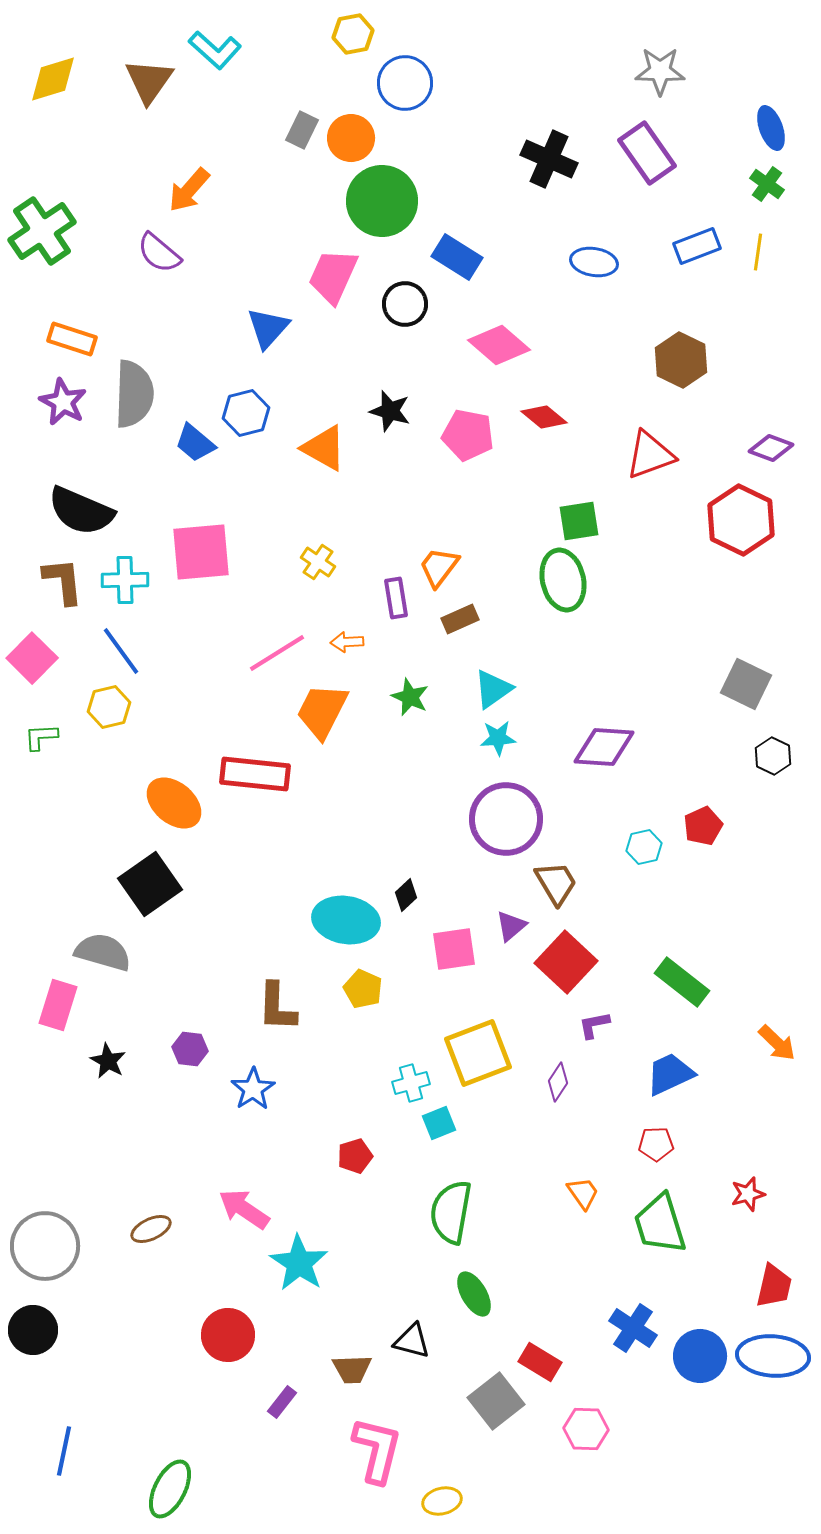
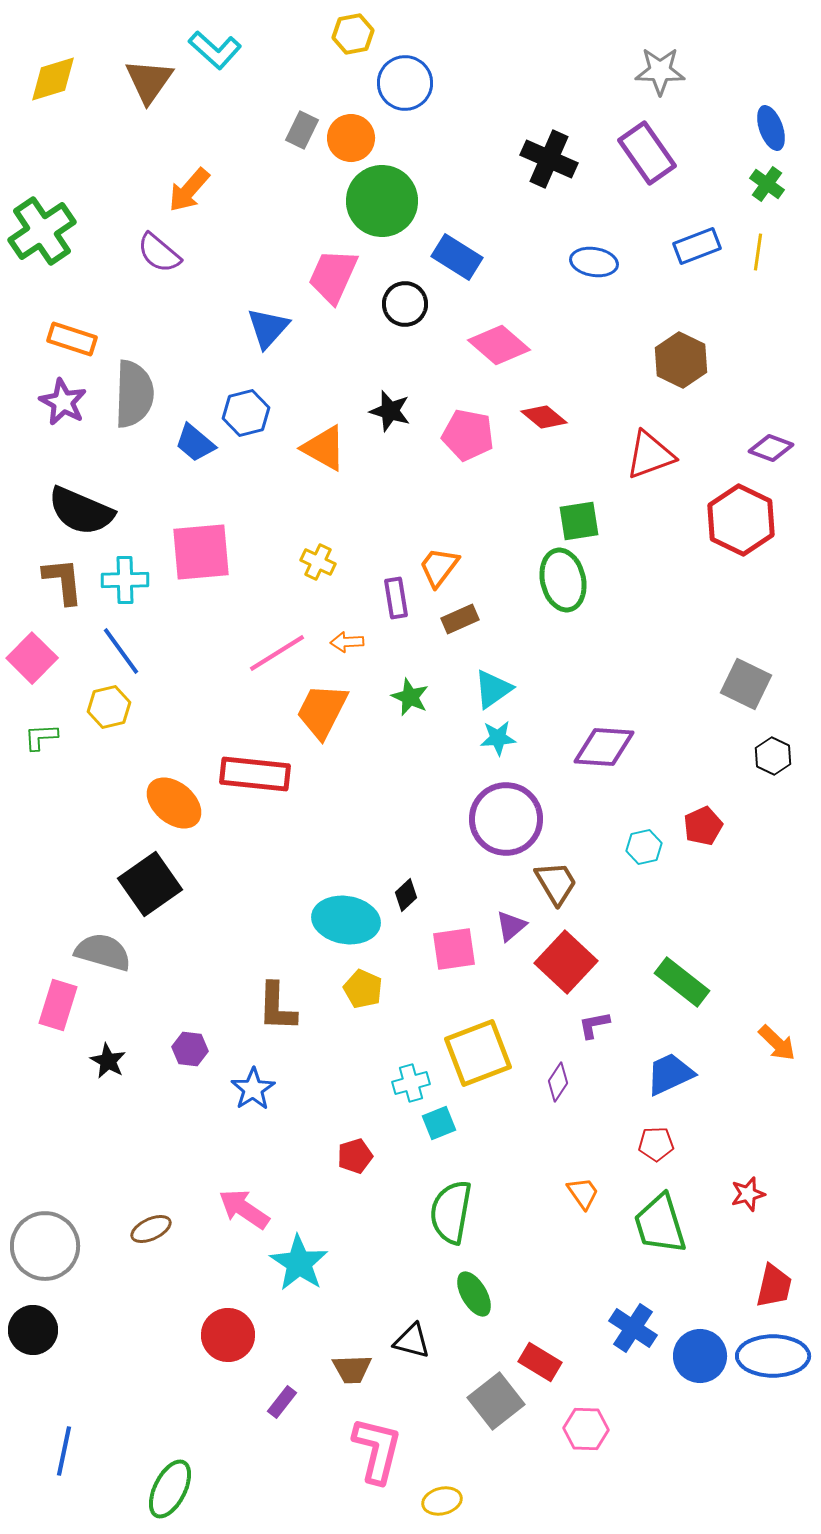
yellow cross at (318, 562): rotated 8 degrees counterclockwise
blue ellipse at (773, 1356): rotated 4 degrees counterclockwise
